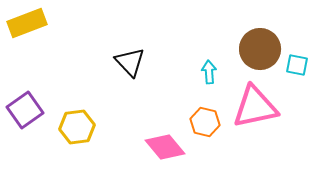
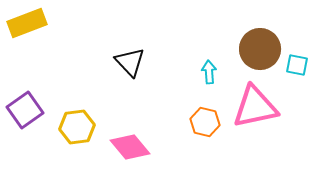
pink diamond: moved 35 px left
